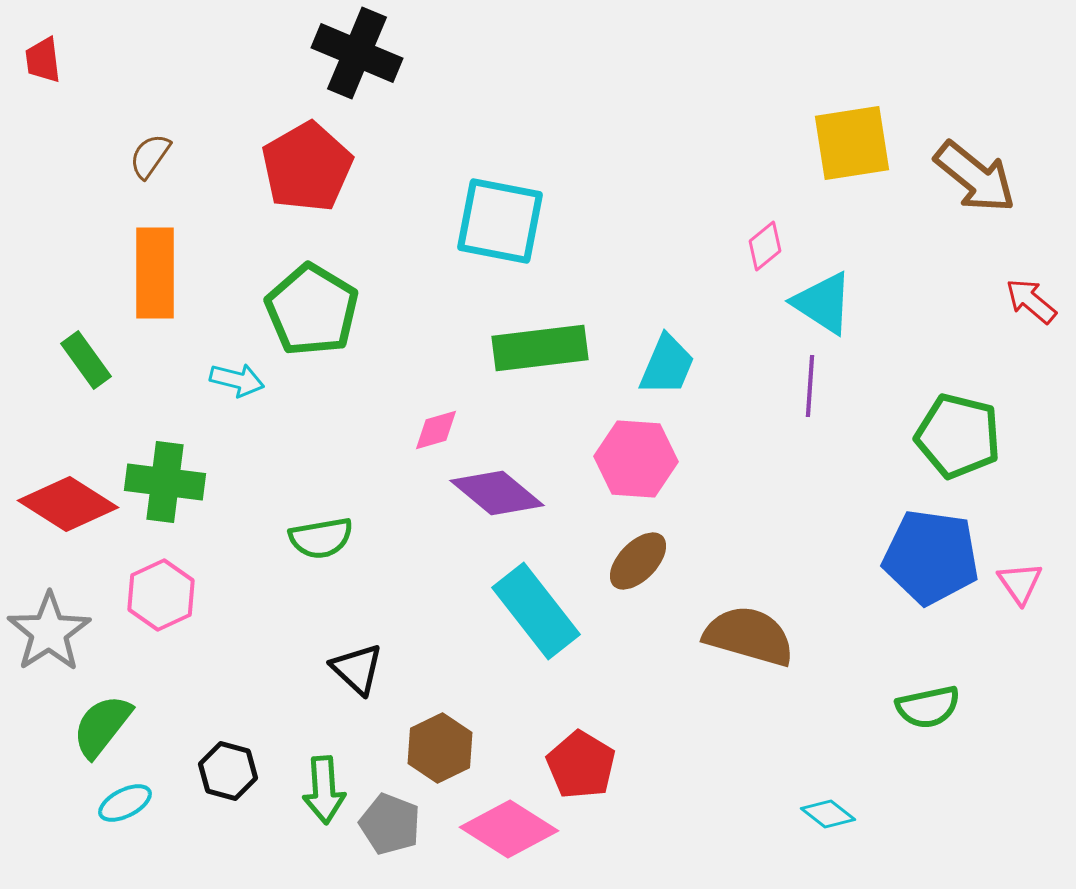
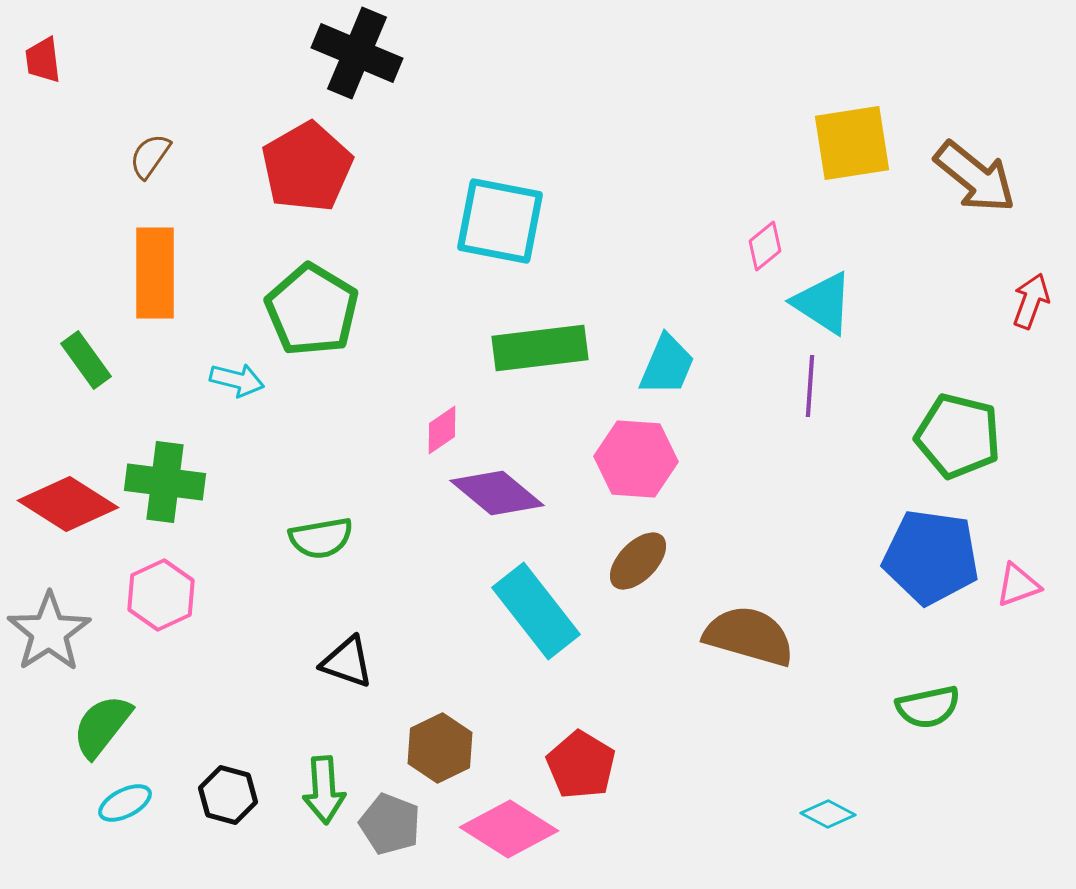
red arrow at (1031, 301): rotated 70 degrees clockwise
pink diamond at (436, 430): moved 6 px right; rotated 18 degrees counterclockwise
pink triangle at (1020, 583): moved 2 px left, 2 px down; rotated 45 degrees clockwise
black triangle at (357, 669): moved 10 px left, 7 px up; rotated 24 degrees counterclockwise
black hexagon at (228, 771): moved 24 px down
cyan diamond at (828, 814): rotated 10 degrees counterclockwise
